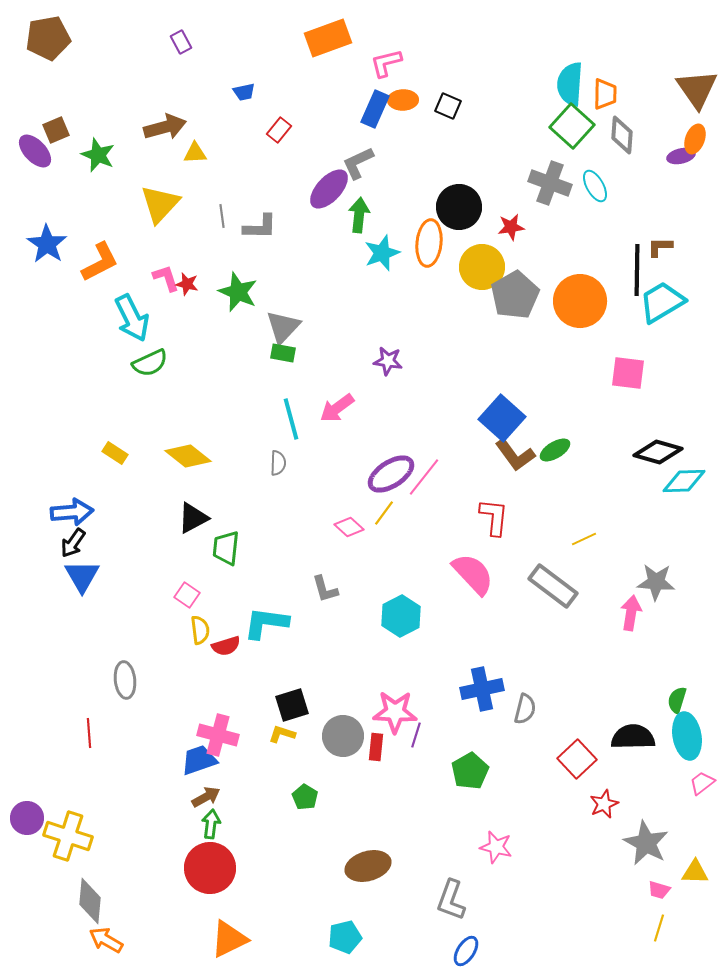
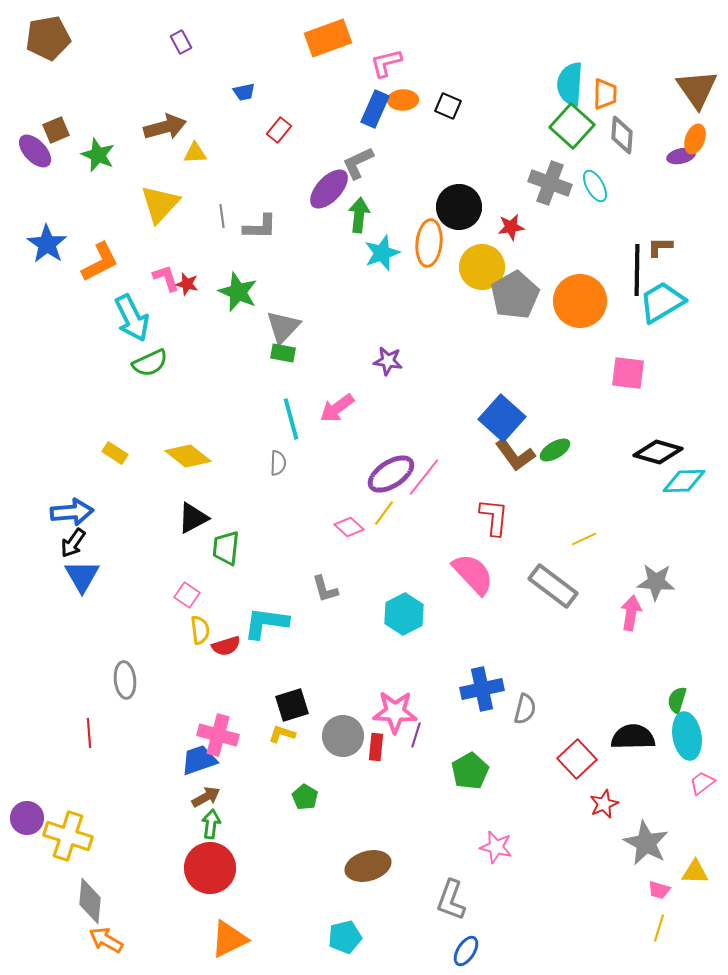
cyan hexagon at (401, 616): moved 3 px right, 2 px up
